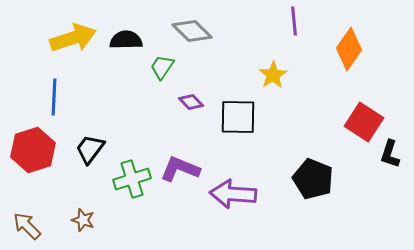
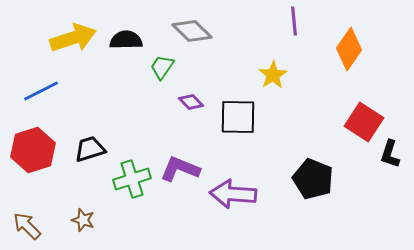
blue line: moved 13 px left, 6 px up; rotated 60 degrees clockwise
black trapezoid: rotated 36 degrees clockwise
